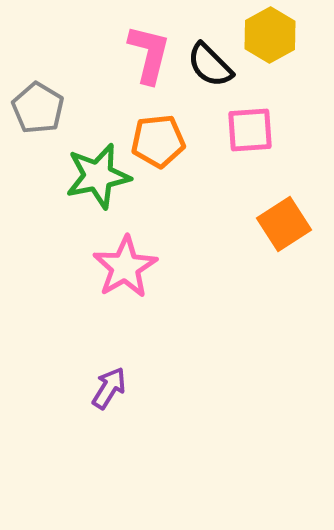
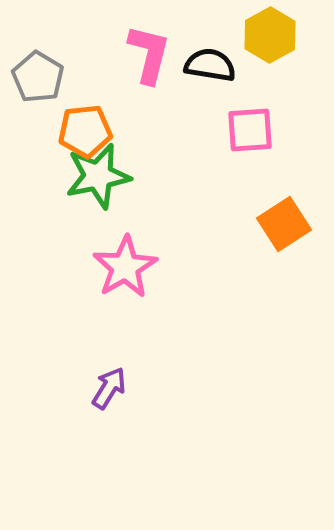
black semicircle: rotated 144 degrees clockwise
gray pentagon: moved 31 px up
orange pentagon: moved 73 px left, 10 px up
